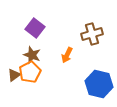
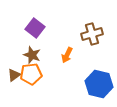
orange pentagon: moved 1 px right, 2 px down; rotated 20 degrees clockwise
